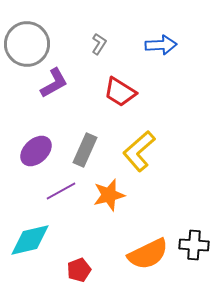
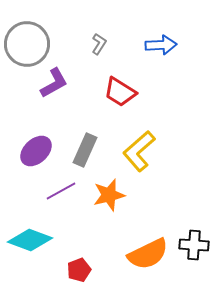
cyan diamond: rotated 33 degrees clockwise
